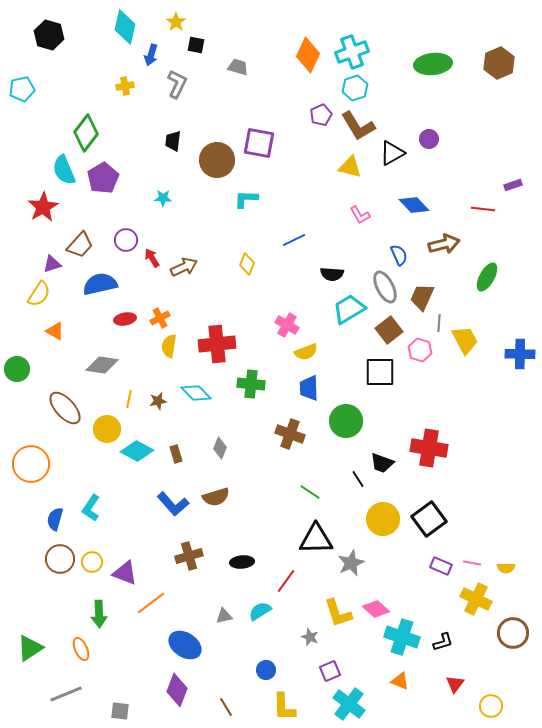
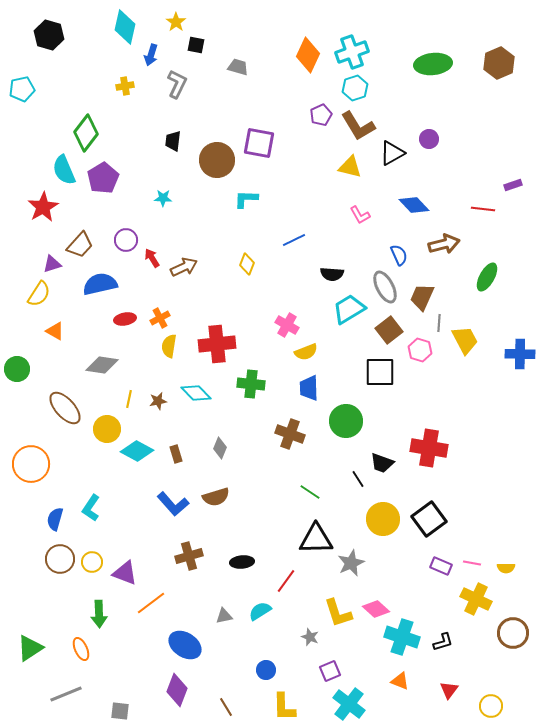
red triangle at (455, 684): moved 6 px left, 6 px down
